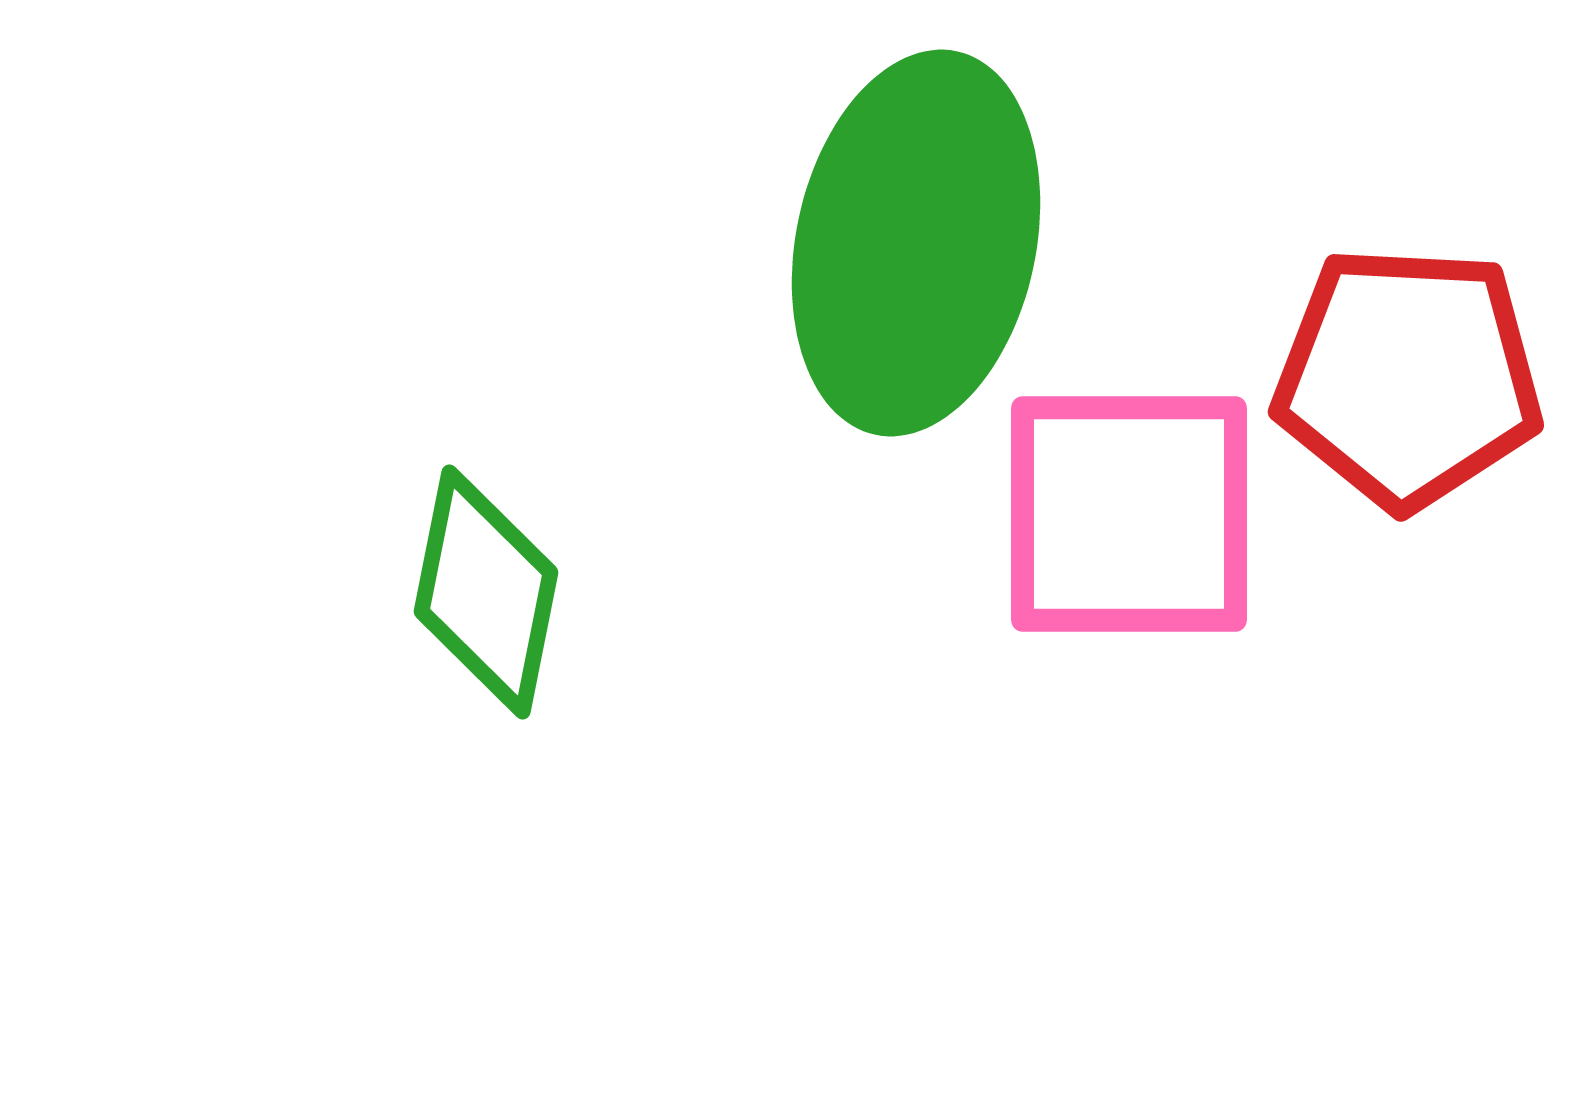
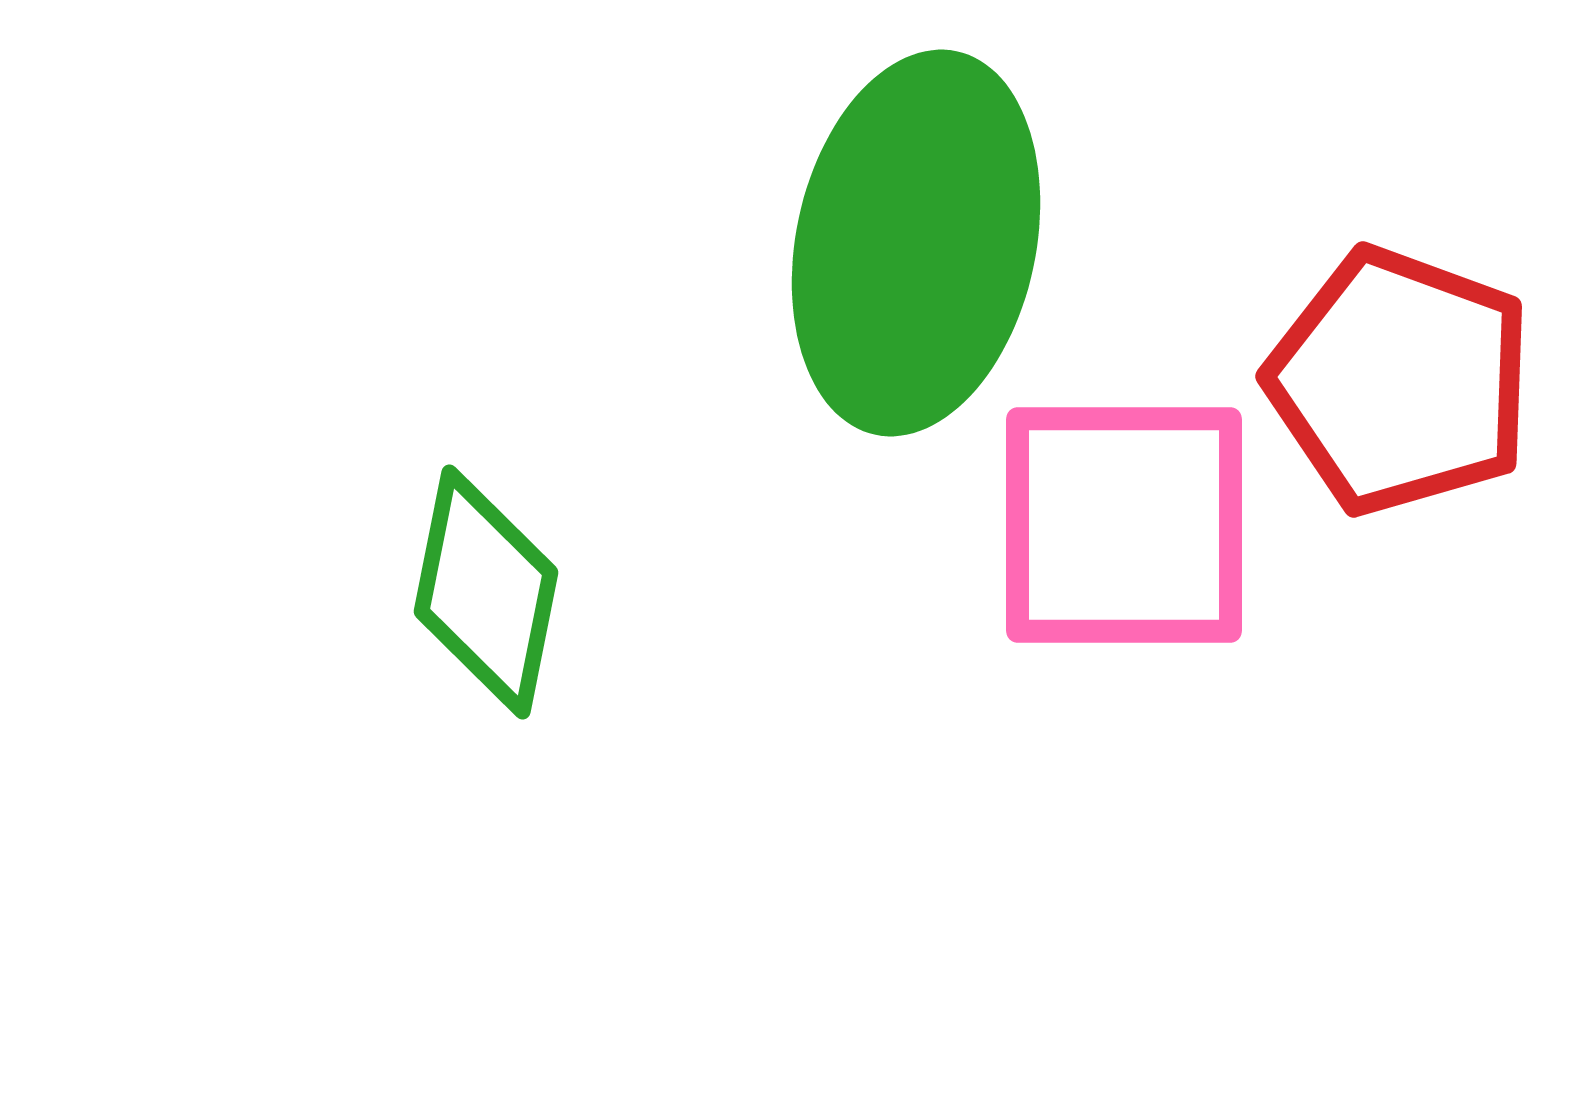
red pentagon: moved 8 px left, 4 px down; rotated 17 degrees clockwise
pink square: moved 5 px left, 11 px down
